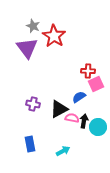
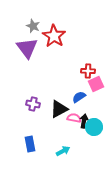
pink semicircle: moved 2 px right
cyan circle: moved 4 px left
